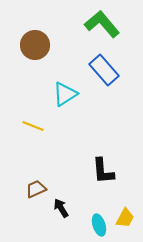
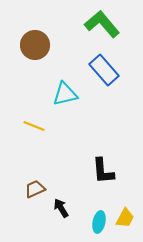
cyan triangle: rotated 20 degrees clockwise
yellow line: moved 1 px right
brown trapezoid: moved 1 px left
cyan ellipse: moved 3 px up; rotated 30 degrees clockwise
